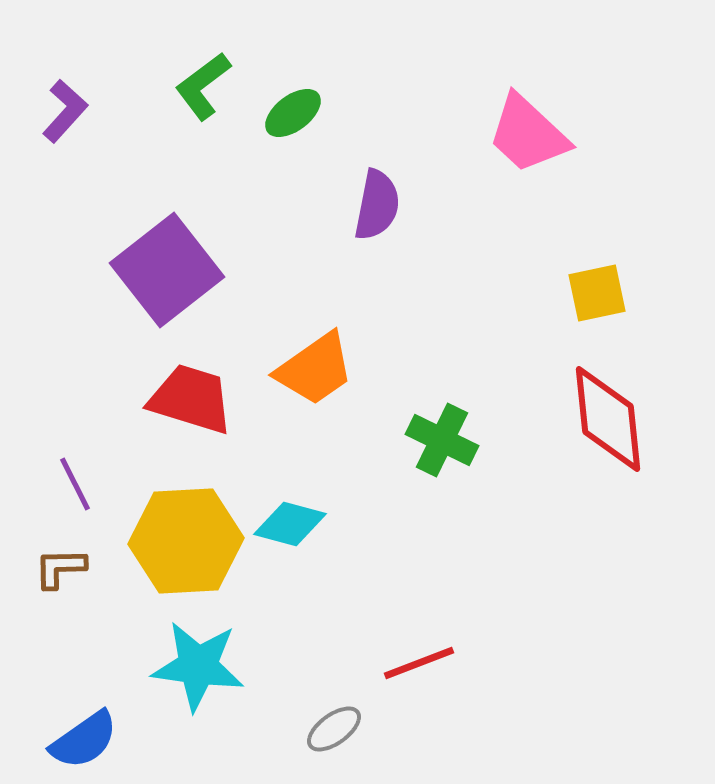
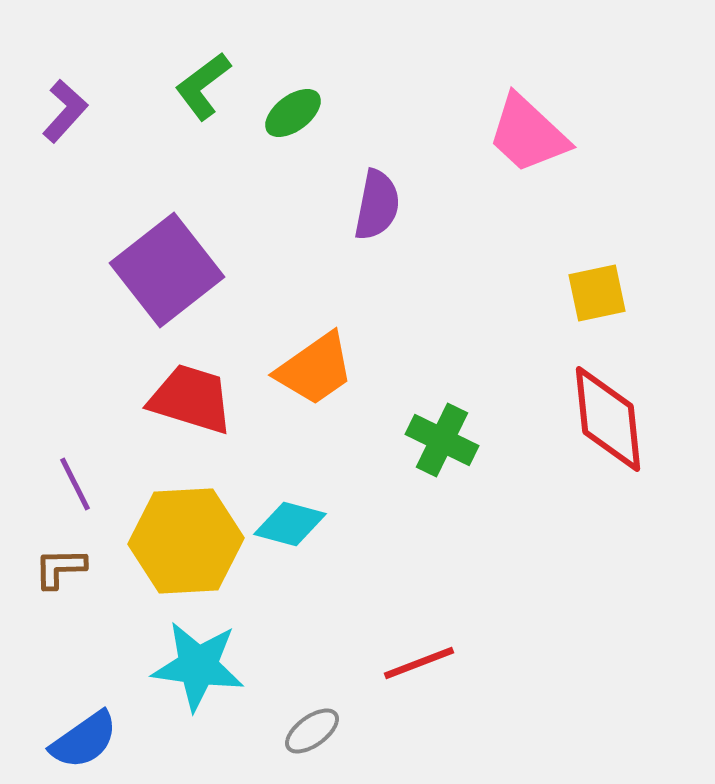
gray ellipse: moved 22 px left, 2 px down
